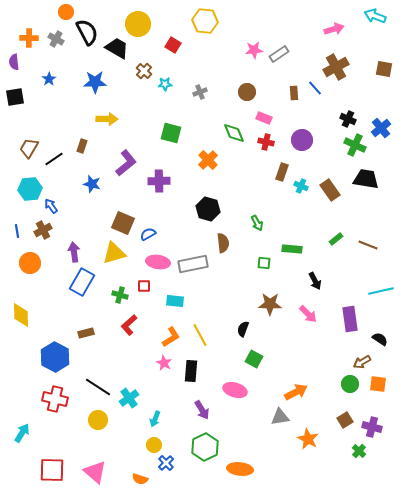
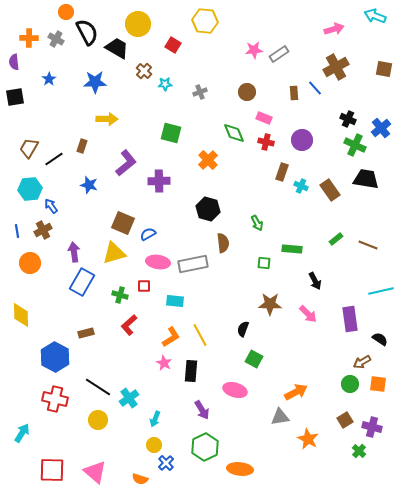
blue star at (92, 184): moved 3 px left, 1 px down
